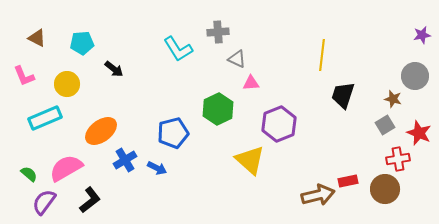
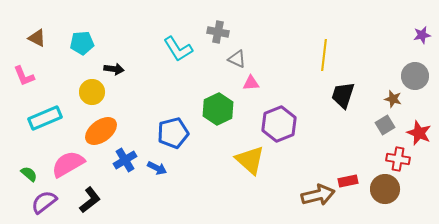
gray cross: rotated 15 degrees clockwise
yellow line: moved 2 px right
black arrow: rotated 30 degrees counterclockwise
yellow circle: moved 25 px right, 8 px down
red cross: rotated 20 degrees clockwise
pink semicircle: moved 2 px right, 4 px up
purple semicircle: rotated 16 degrees clockwise
